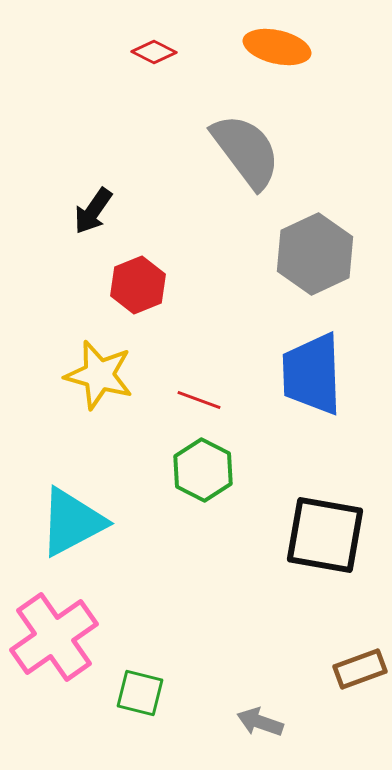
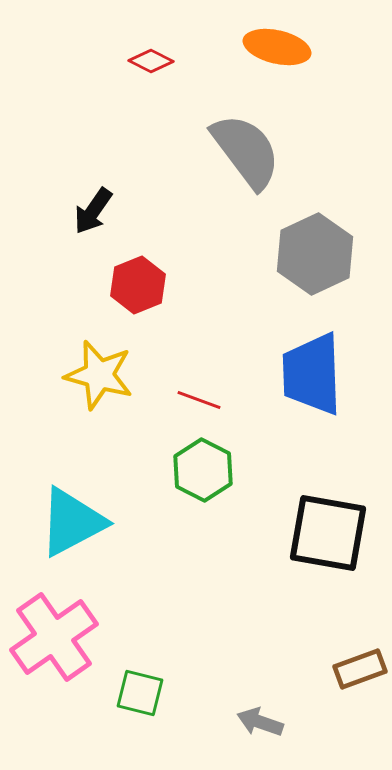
red diamond: moved 3 px left, 9 px down
black square: moved 3 px right, 2 px up
